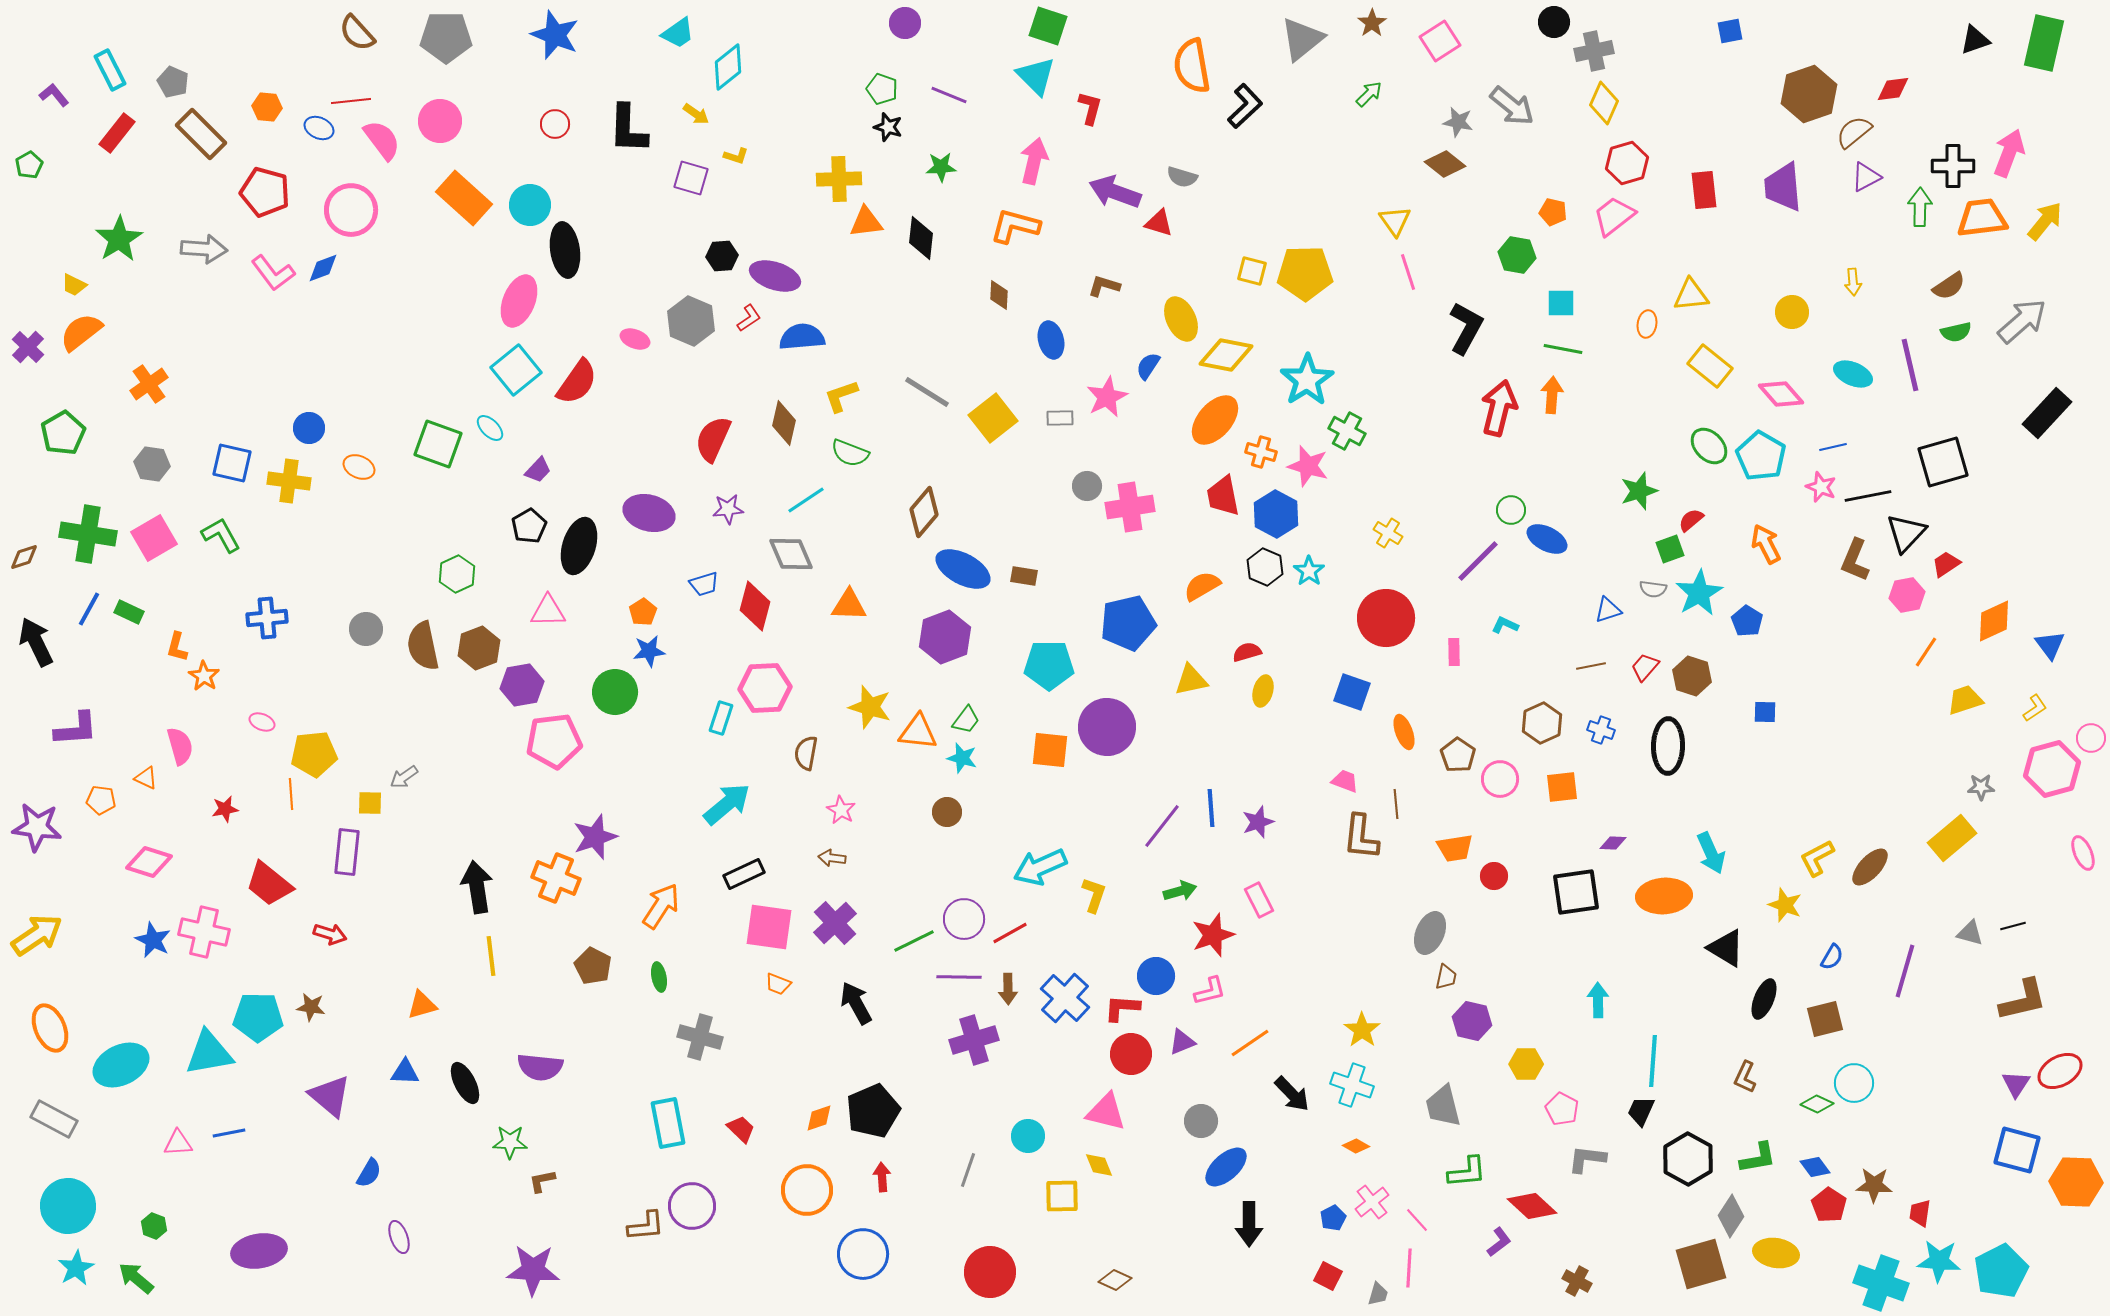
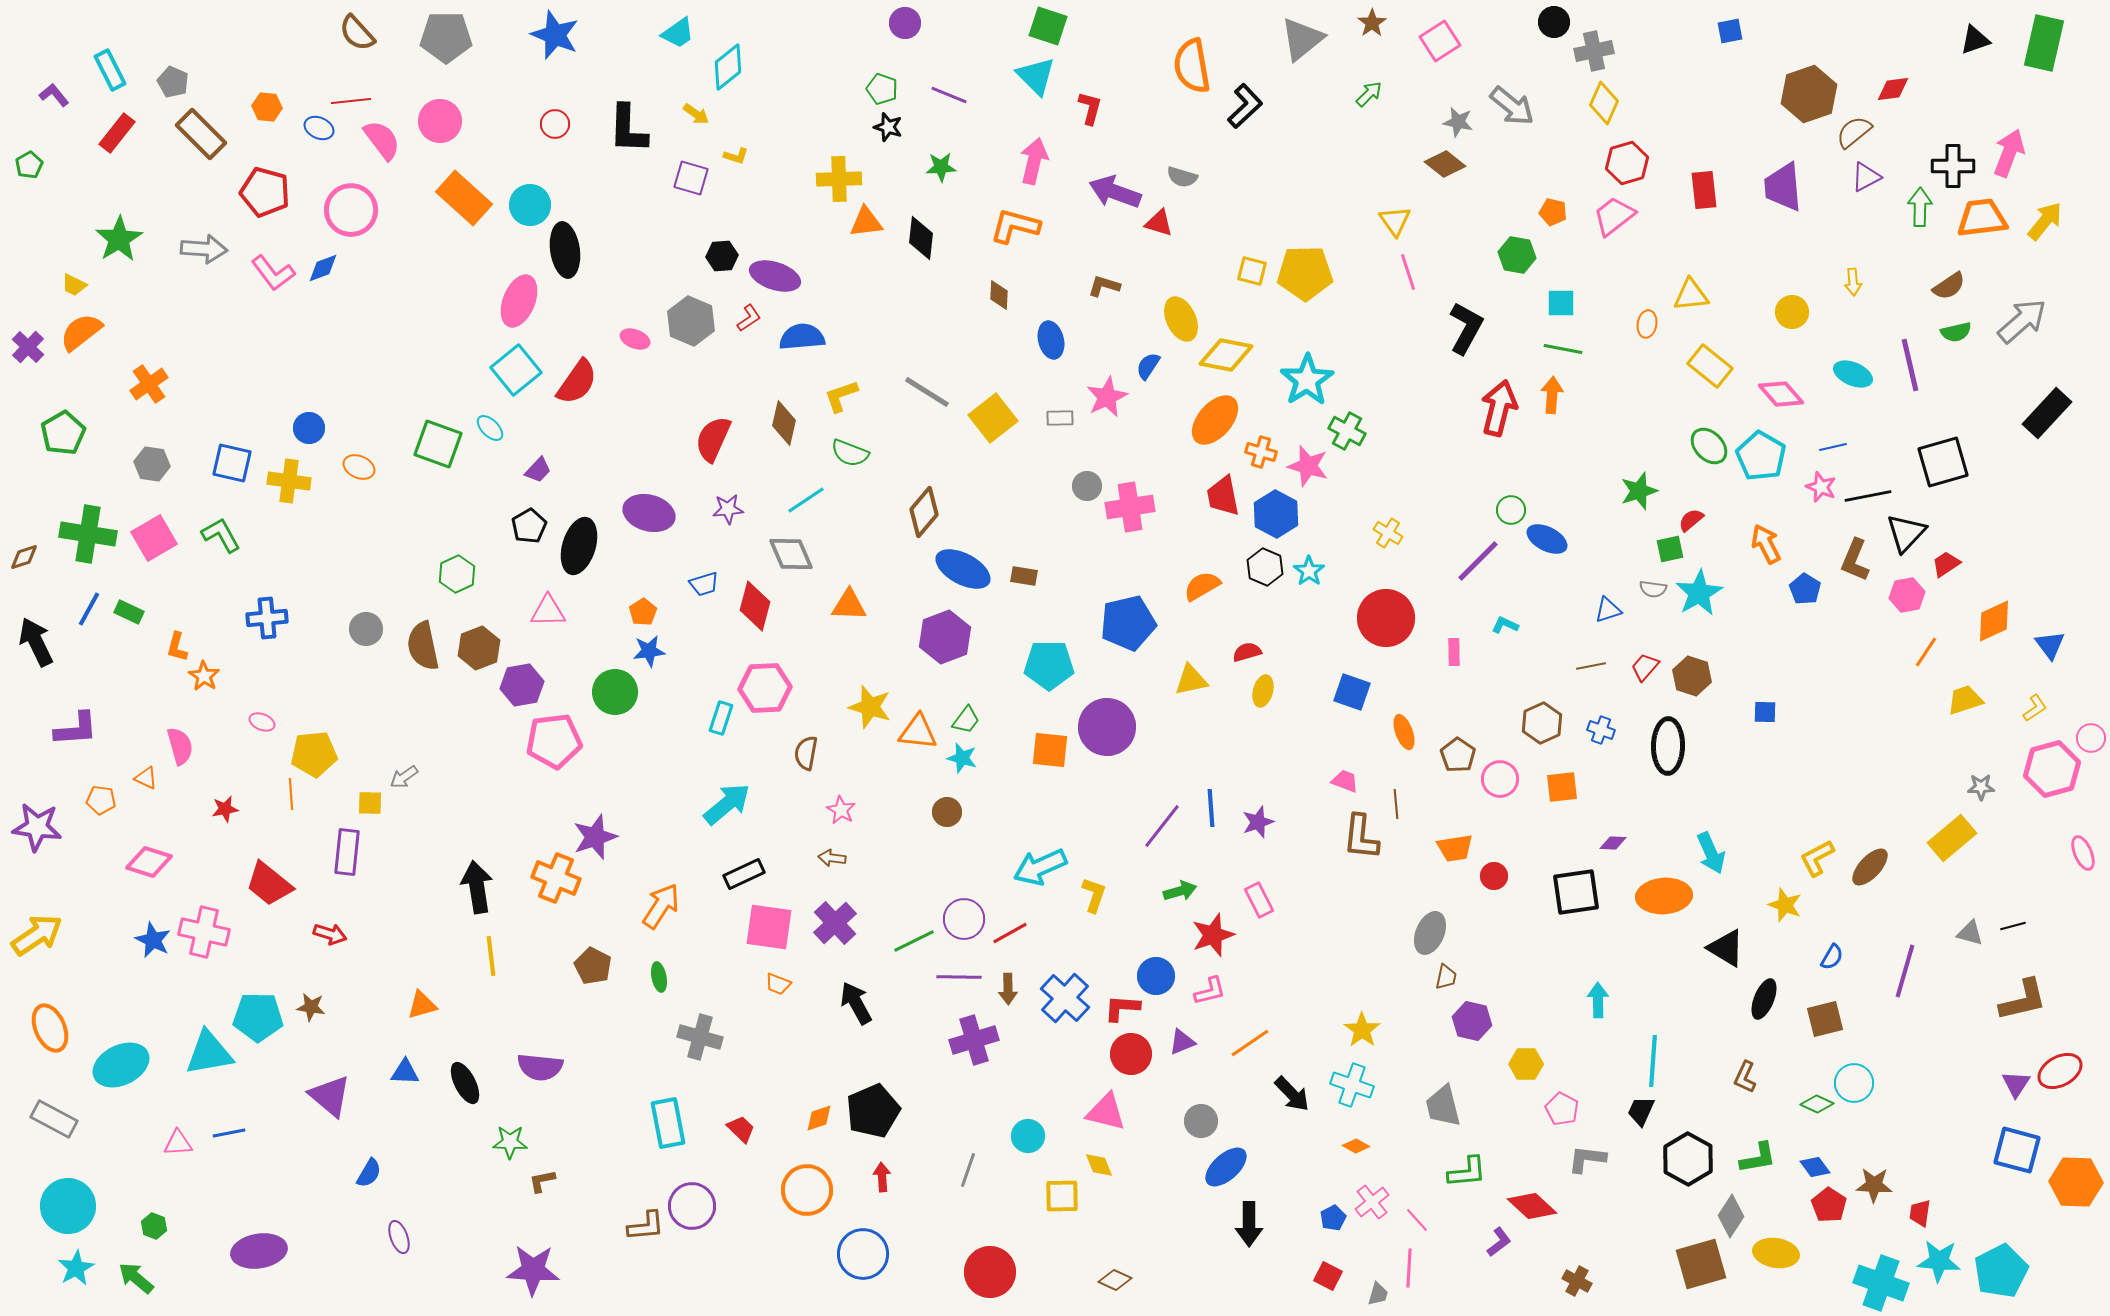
green square at (1670, 549): rotated 8 degrees clockwise
blue pentagon at (1747, 621): moved 58 px right, 32 px up
